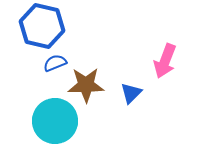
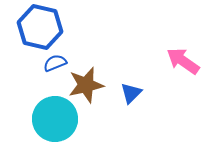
blue hexagon: moved 2 px left, 1 px down
pink arrow: moved 18 px right; rotated 104 degrees clockwise
brown star: rotated 12 degrees counterclockwise
cyan circle: moved 2 px up
